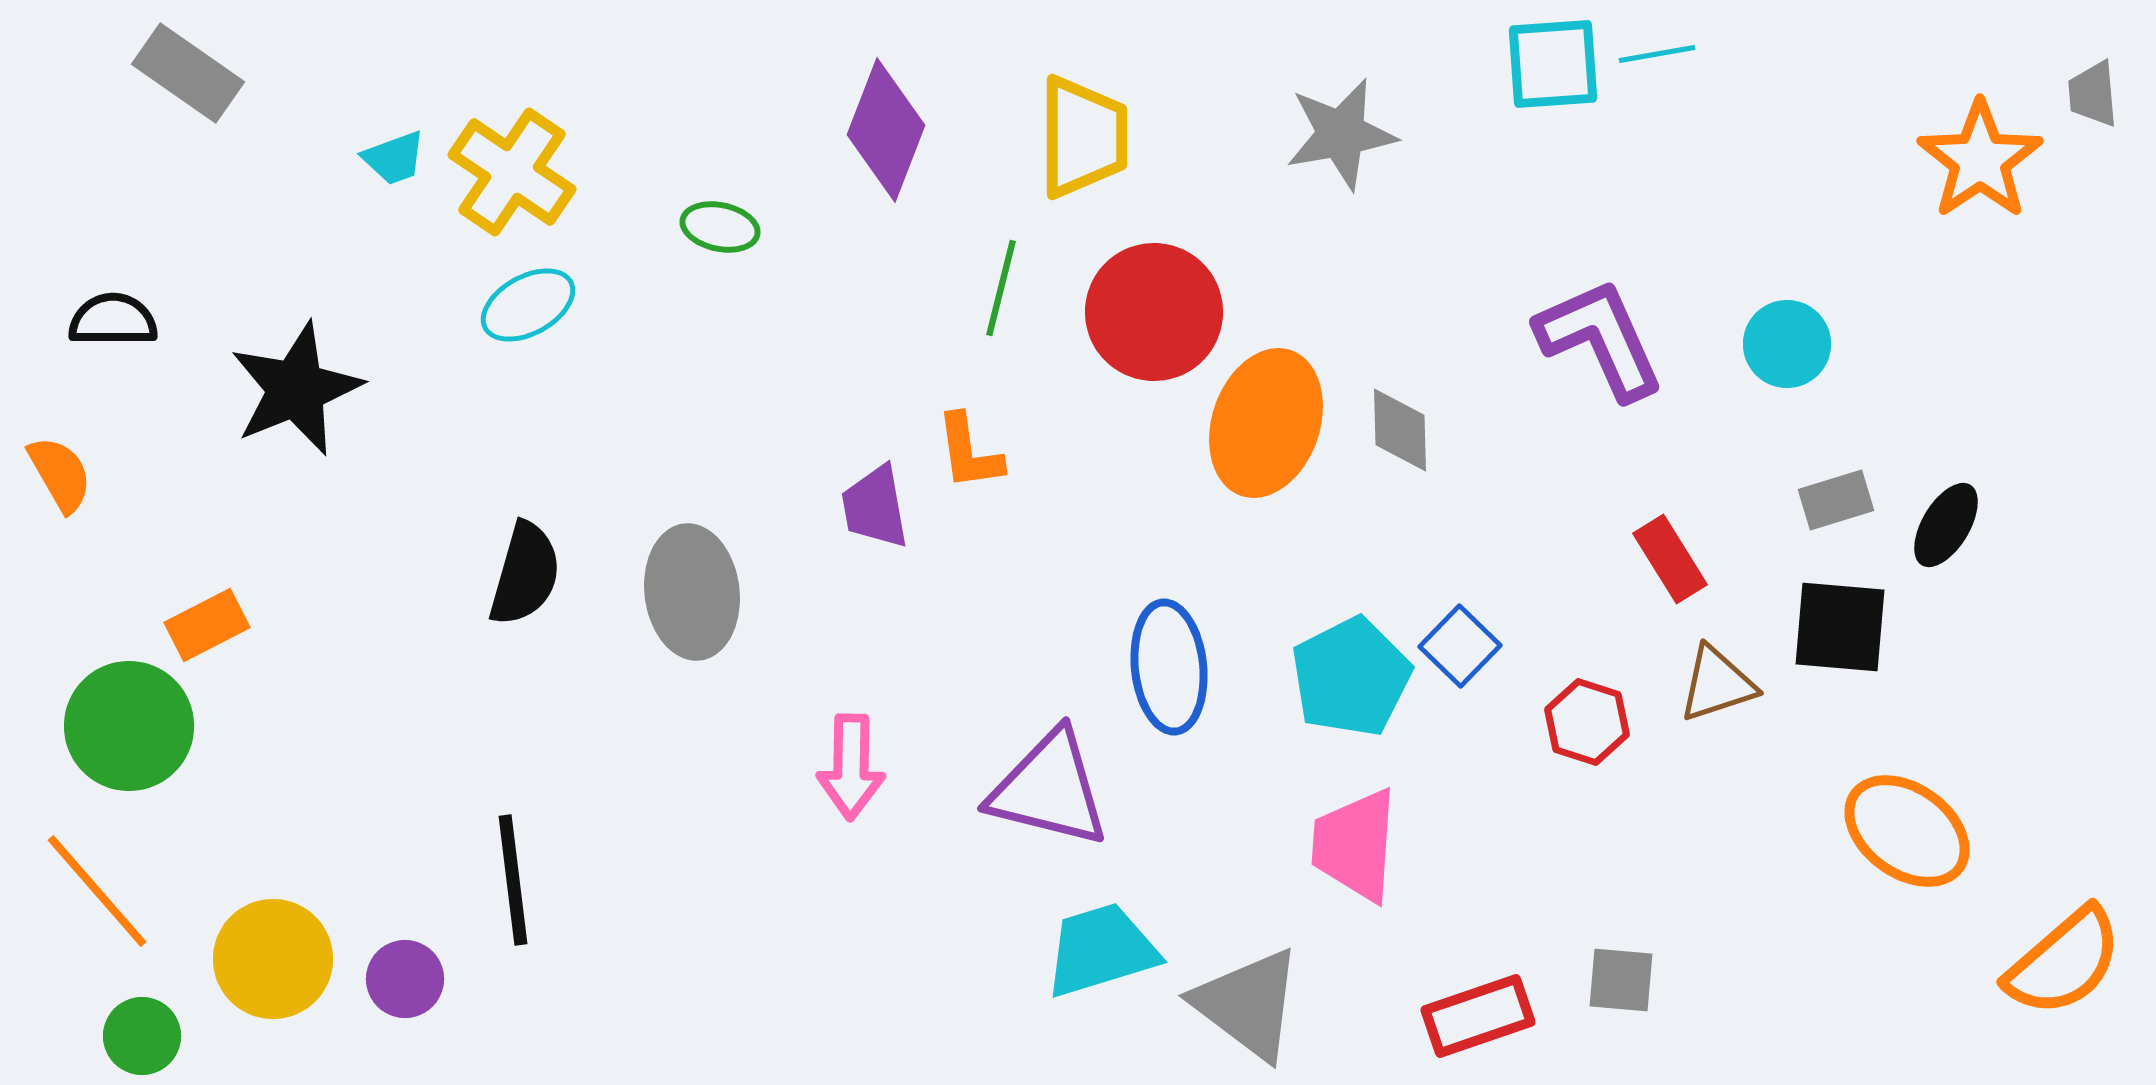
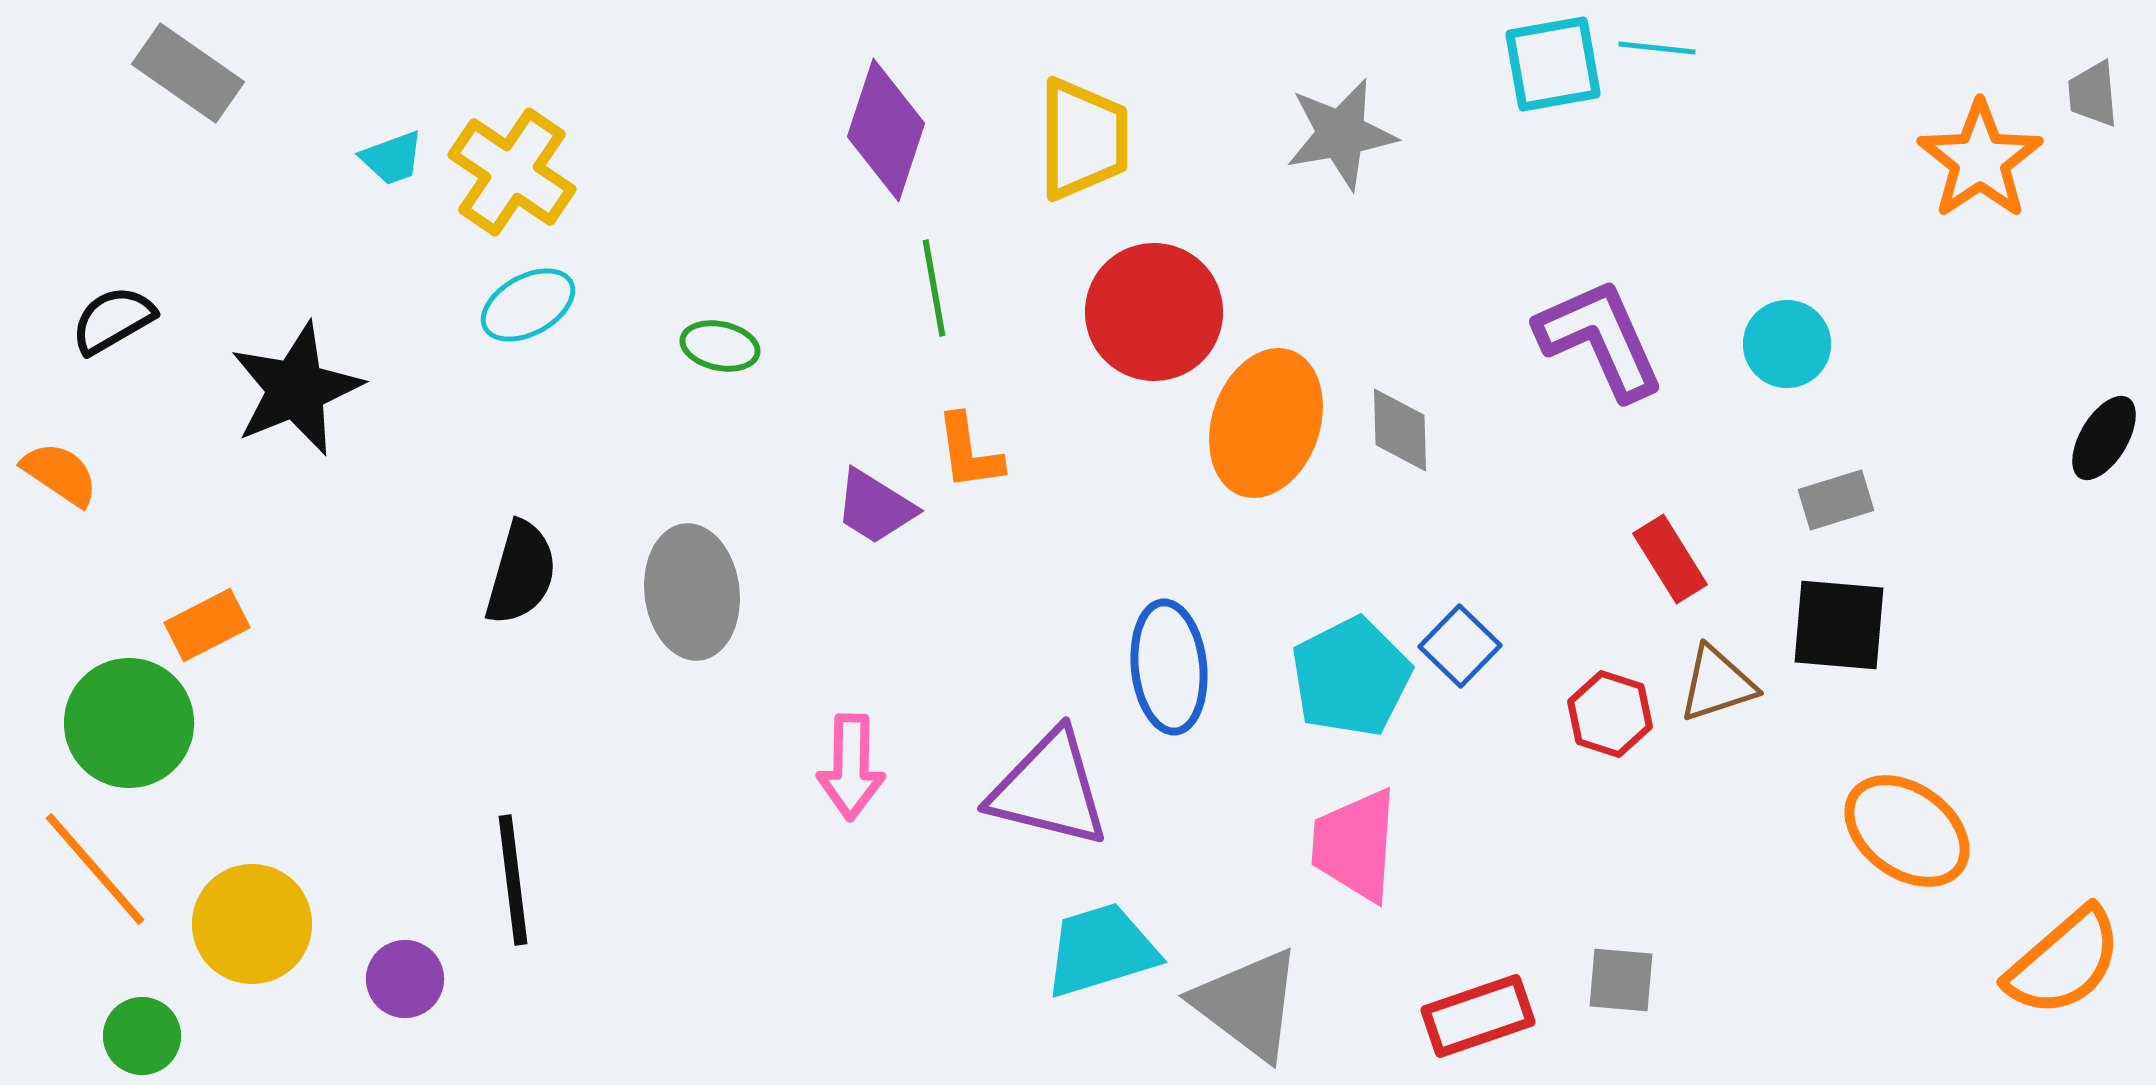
cyan line at (1657, 54): moved 6 px up; rotated 16 degrees clockwise
cyan square at (1553, 64): rotated 6 degrees counterclockwise
purple diamond at (886, 130): rotated 3 degrees counterclockwise
yellow trapezoid at (1083, 137): moved 2 px down
cyan trapezoid at (394, 158): moved 2 px left
green ellipse at (720, 227): moved 119 px down
green line at (1001, 288): moved 67 px left; rotated 24 degrees counterclockwise
black semicircle at (113, 320): rotated 30 degrees counterclockwise
orange semicircle at (60, 474): rotated 26 degrees counterclockwise
purple trapezoid at (875, 507): rotated 48 degrees counterclockwise
black ellipse at (1946, 525): moved 158 px right, 87 px up
black semicircle at (525, 574): moved 4 px left, 1 px up
black square at (1840, 627): moved 1 px left, 2 px up
red hexagon at (1587, 722): moved 23 px right, 8 px up
green circle at (129, 726): moved 3 px up
orange line at (97, 891): moved 2 px left, 22 px up
yellow circle at (273, 959): moved 21 px left, 35 px up
